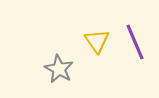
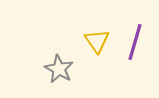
purple line: rotated 39 degrees clockwise
